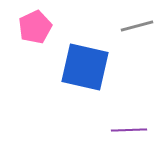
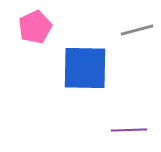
gray line: moved 4 px down
blue square: moved 1 px down; rotated 12 degrees counterclockwise
